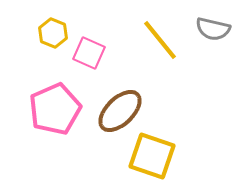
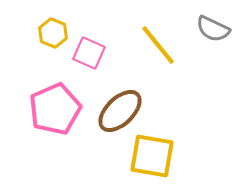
gray semicircle: rotated 12 degrees clockwise
yellow line: moved 2 px left, 5 px down
yellow square: rotated 9 degrees counterclockwise
